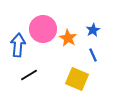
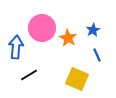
pink circle: moved 1 px left, 1 px up
blue arrow: moved 2 px left, 2 px down
blue line: moved 4 px right
